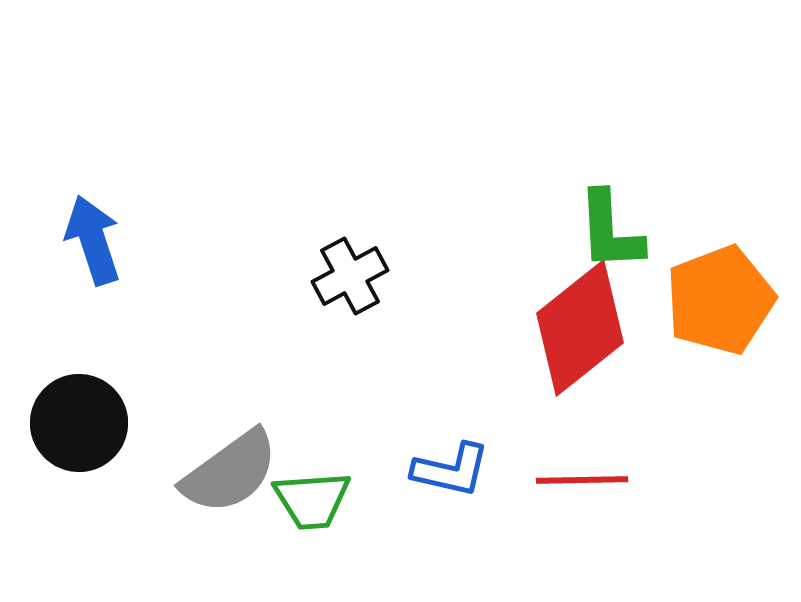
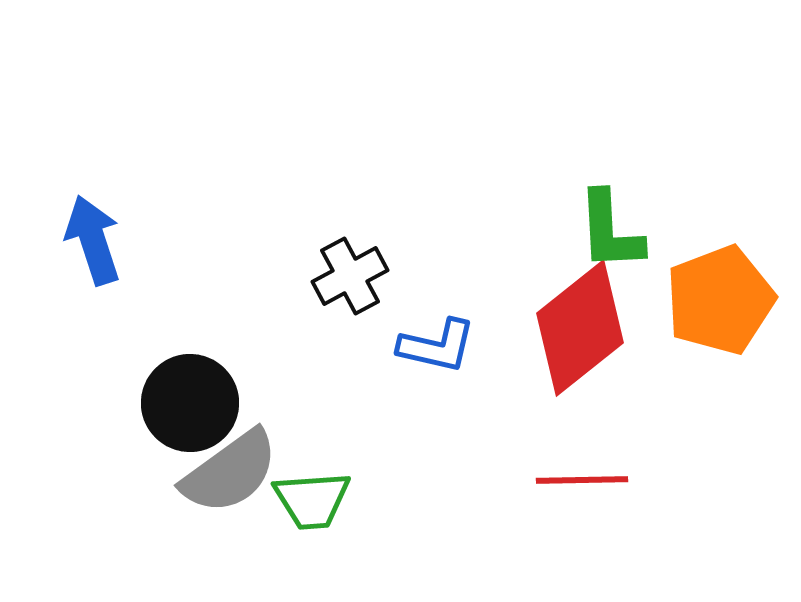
black circle: moved 111 px right, 20 px up
blue L-shape: moved 14 px left, 124 px up
